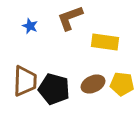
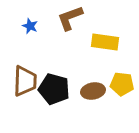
brown ellipse: moved 7 px down; rotated 15 degrees clockwise
